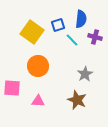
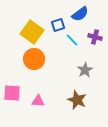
blue semicircle: moved 1 px left, 5 px up; rotated 48 degrees clockwise
orange circle: moved 4 px left, 7 px up
gray star: moved 4 px up
pink square: moved 5 px down
